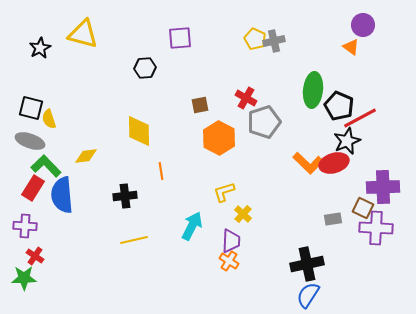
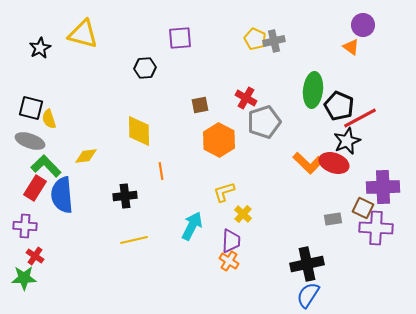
orange hexagon at (219, 138): moved 2 px down
red ellipse at (334, 163): rotated 36 degrees clockwise
red rectangle at (33, 188): moved 2 px right
